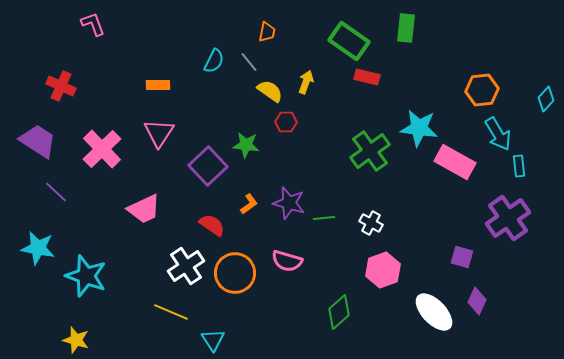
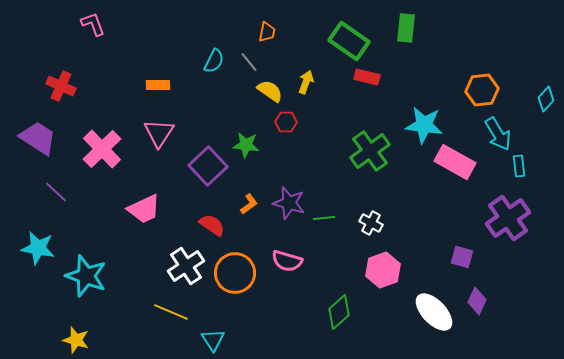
cyan star at (419, 128): moved 5 px right, 3 px up
purple trapezoid at (38, 141): moved 3 px up
